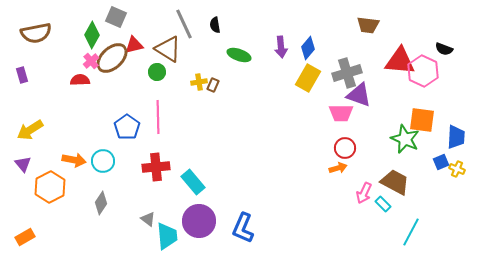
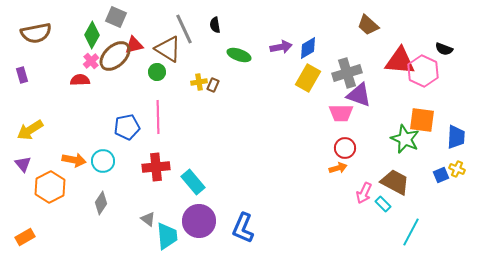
gray line at (184, 24): moved 5 px down
brown trapezoid at (368, 25): rotated 35 degrees clockwise
purple arrow at (281, 47): rotated 95 degrees counterclockwise
blue diamond at (308, 48): rotated 20 degrees clockwise
brown ellipse at (112, 58): moved 3 px right, 2 px up
blue pentagon at (127, 127): rotated 25 degrees clockwise
blue square at (441, 162): moved 13 px down
